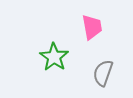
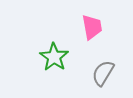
gray semicircle: rotated 12 degrees clockwise
